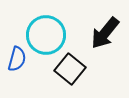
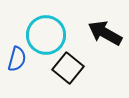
black arrow: rotated 80 degrees clockwise
black square: moved 2 px left, 1 px up
